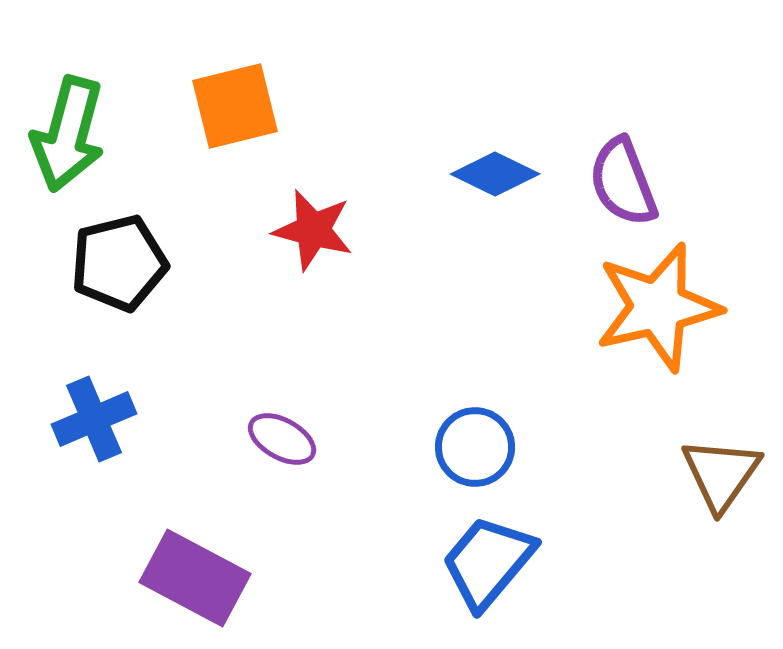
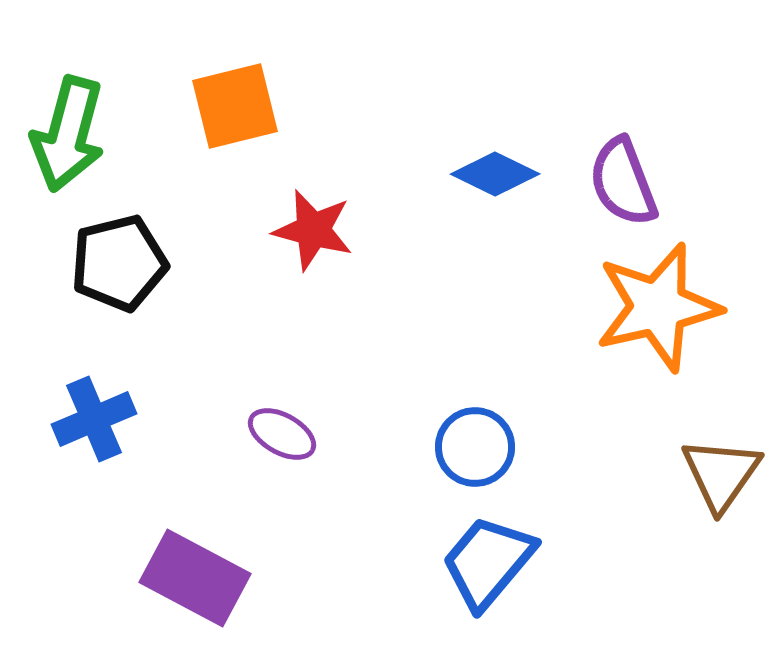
purple ellipse: moved 5 px up
